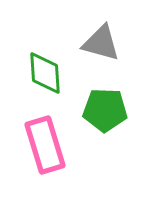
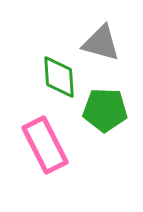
green diamond: moved 14 px right, 4 px down
pink rectangle: rotated 10 degrees counterclockwise
